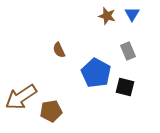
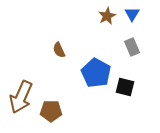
brown star: rotated 30 degrees clockwise
gray rectangle: moved 4 px right, 4 px up
brown arrow: rotated 32 degrees counterclockwise
brown pentagon: rotated 10 degrees clockwise
